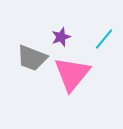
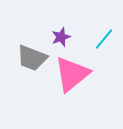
pink triangle: rotated 12 degrees clockwise
